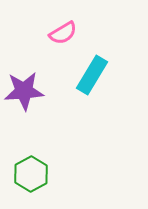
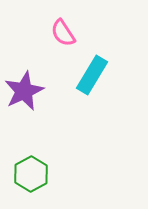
pink semicircle: rotated 88 degrees clockwise
purple star: rotated 21 degrees counterclockwise
